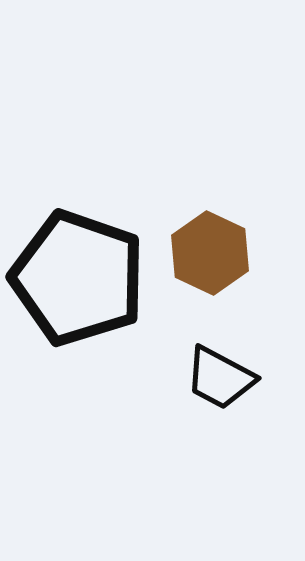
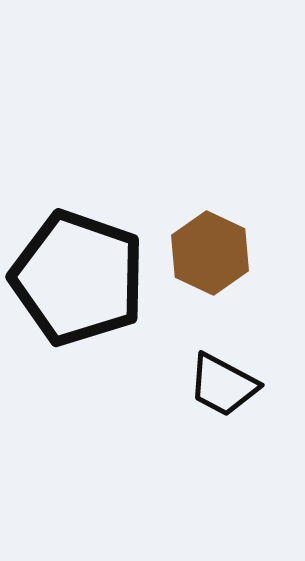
black trapezoid: moved 3 px right, 7 px down
